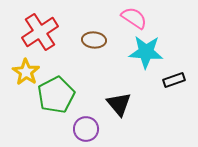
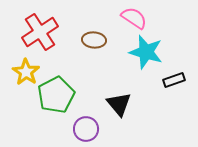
cyan star: rotated 12 degrees clockwise
